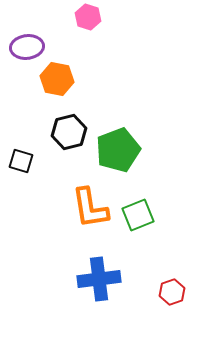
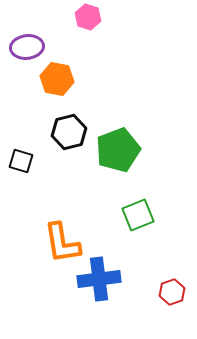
orange L-shape: moved 28 px left, 35 px down
